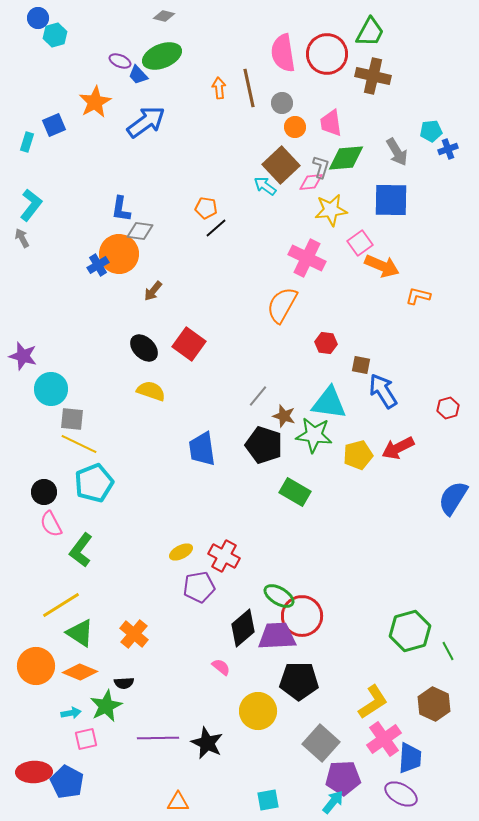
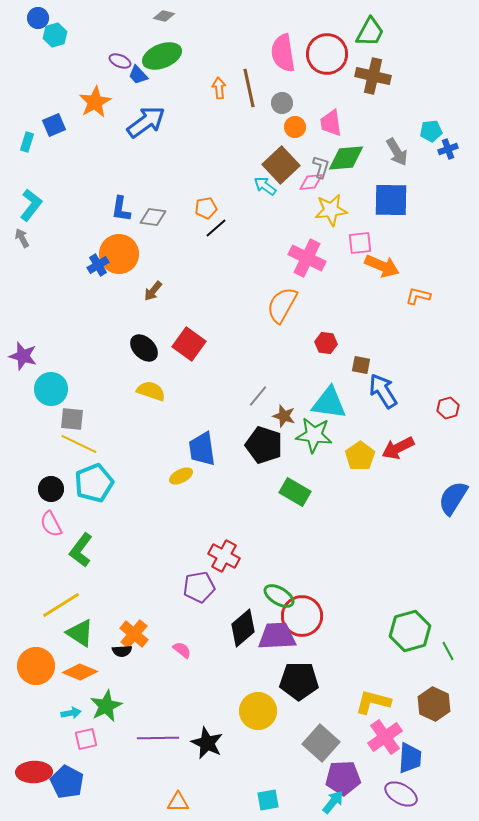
orange pentagon at (206, 208): rotated 20 degrees counterclockwise
gray diamond at (140, 231): moved 13 px right, 14 px up
pink square at (360, 243): rotated 30 degrees clockwise
yellow pentagon at (358, 455): moved 2 px right, 1 px down; rotated 20 degrees counterclockwise
black circle at (44, 492): moved 7 px right, 3 px up
yellow ellipse at (181, 552): moved 76 px up
pink semicircle at (221, 667): moved 39 px left, 17 px up
black semicircle at (124, 683): moved 2 px left, 32 px up
yellow L-shape at (373, 702): rotated 132 degrees counterclockwise
pink cross at (384, 739): moved 1 px right, 2 px up
